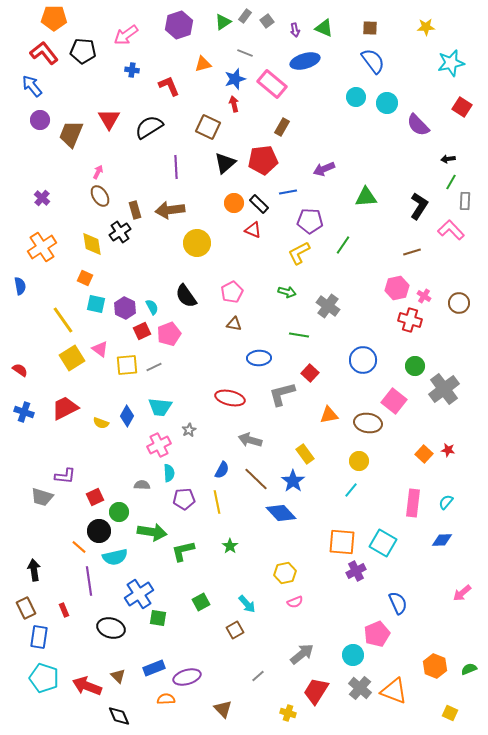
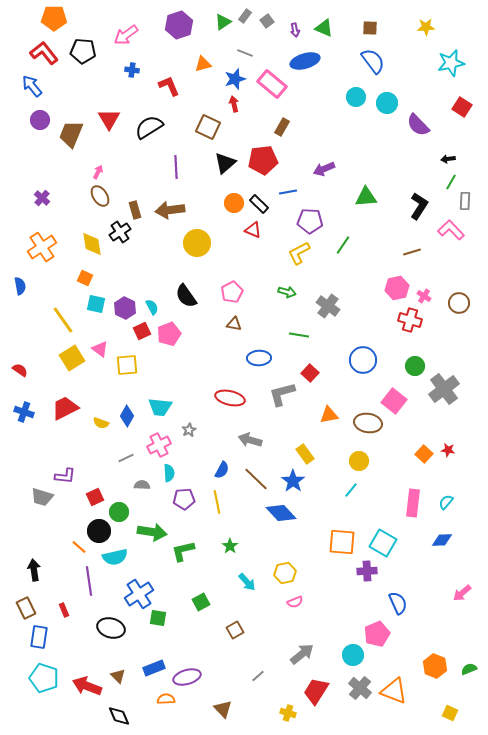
gray line at (154, 367): moved 28 px left, 91 px down
purple cross at (356, 571): moved 11 px right; rotated 24 degrees clockwise
cyan arrow at (247, 604): moved 22 px up
